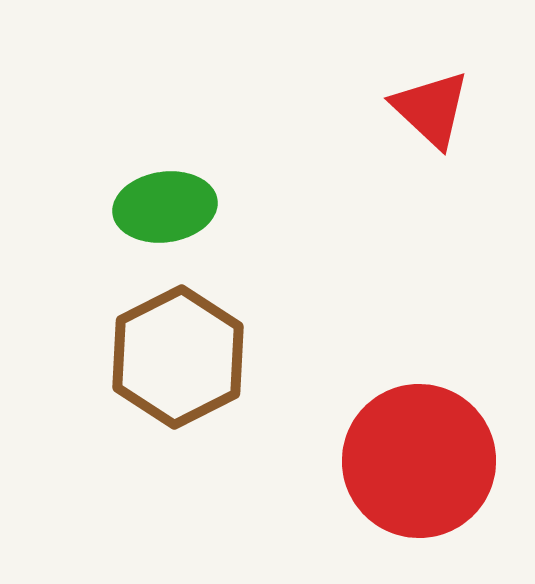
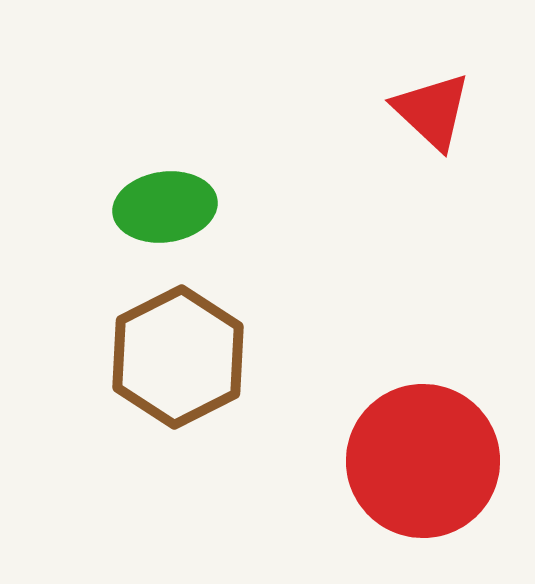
red triangle: moved 1 px right, 2 px down
red circle: moved 4 px right
